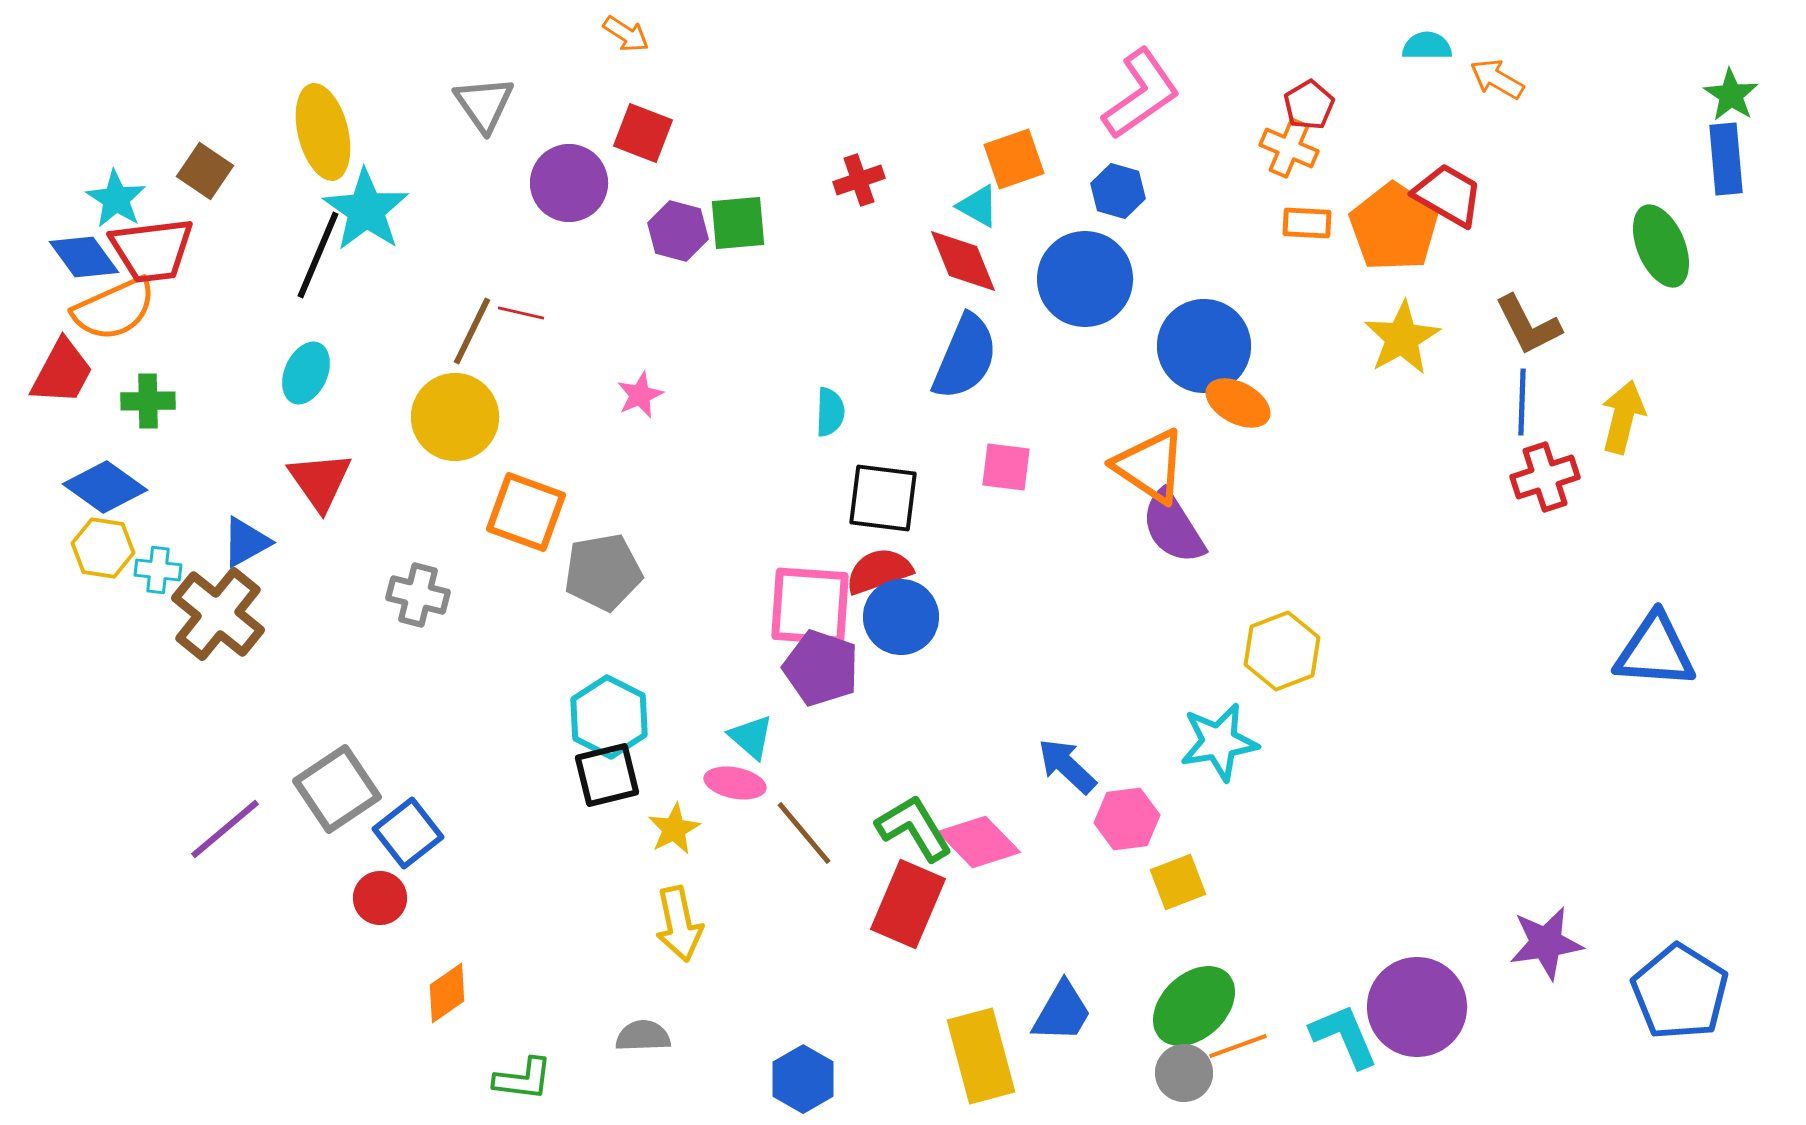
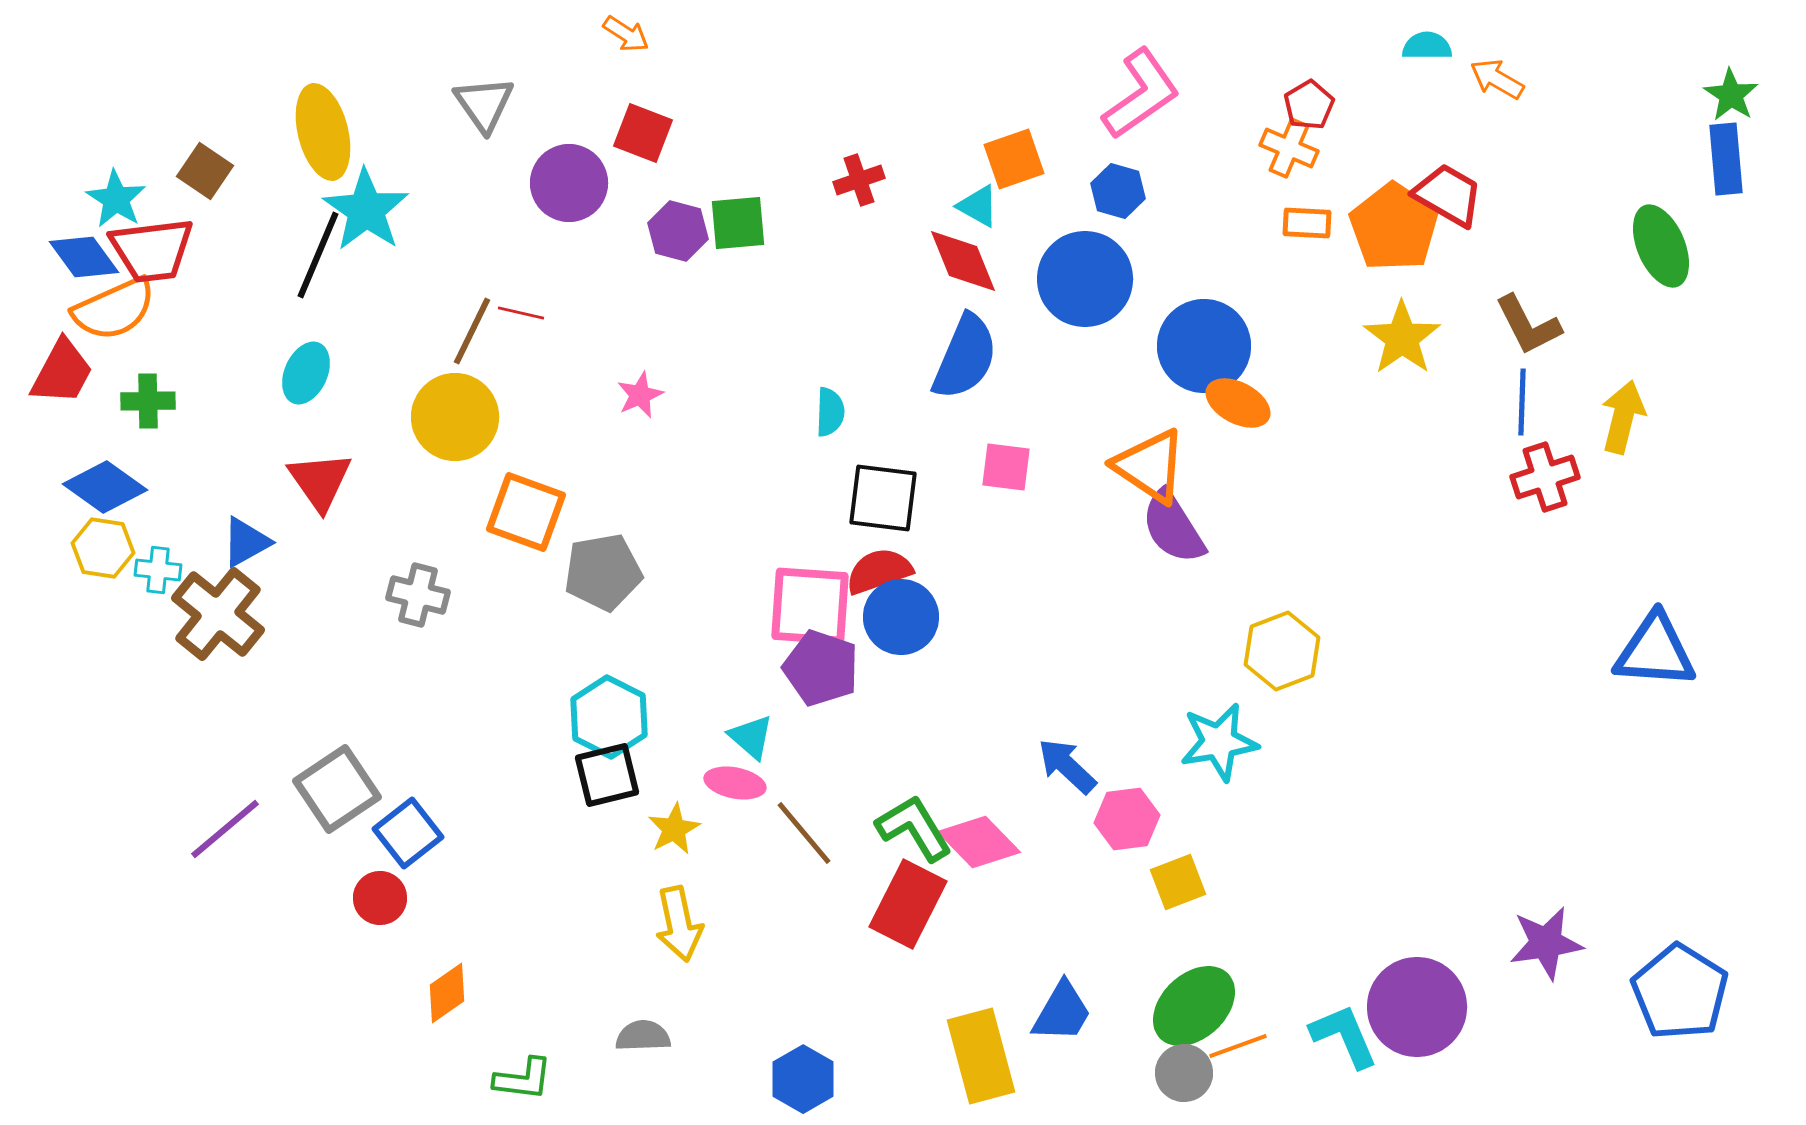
yellow star at (1402, 338): rotated 6 degrees counterclockwise
red rectangle at (908, 904): rotated 4 degrees clockwise
